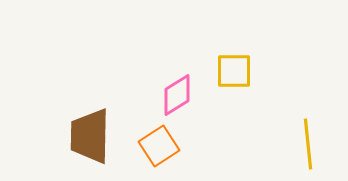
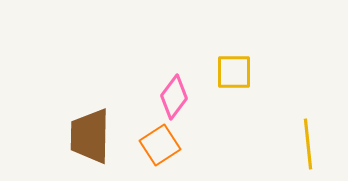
yellow square: moved 1 px down
pink diamond: moved 3 px left, 2 px down; rotated 21 degrees counterclockwise
orange square: moved 1 px right, 1 px up
